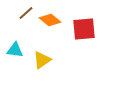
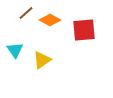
orange diamond: rotated 10 degrees counterclockwise
red square: moved 1 px down
cyan triangle: rotated 48 degrees clockwise
